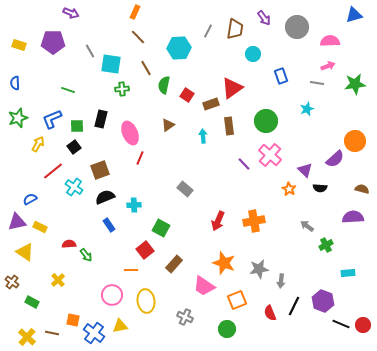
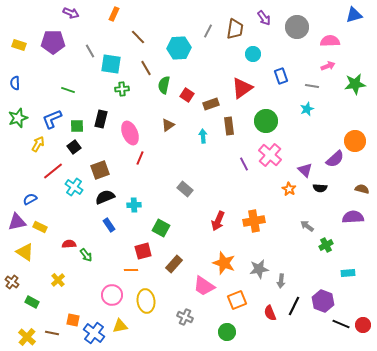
orange rectangle at (135, 12): moved 21 px left, 2 px down
gray line at (317, 83): moved 5 px left, 3 px down
red triangle at (232, 88): moved 10 px right
purple line at (244, 164): rotated 16 degrees clockwise
red square at (145, 250): moved 2 px left, 1 px down; rotated 24 degrees clockwise
green circle at (227, 329): moved 3 px down
